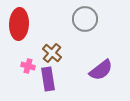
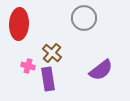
gray circle: moved 1 px left, 1 px up
